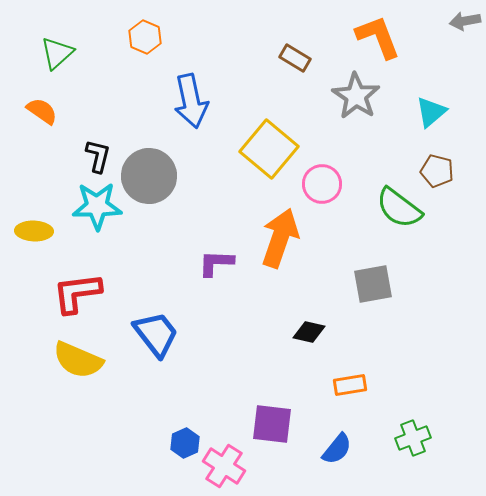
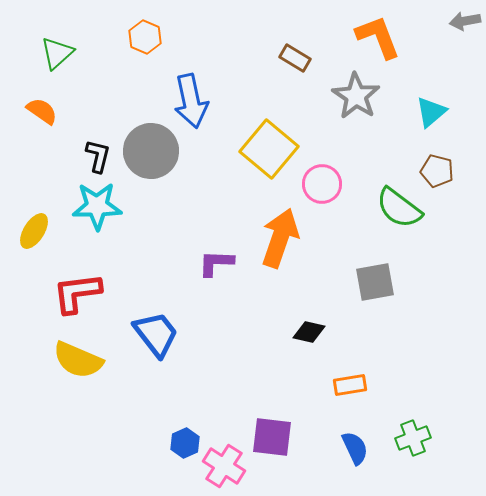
gray circle: moved 2 px right, 25 px up
yellow ellipse: rotated 60 degrees counterclockwise
gray square: moved 2 px right, 2 px up
purple square: moved 13 px down
blue semicircle: moved 18 px right, 1 px up; rotated 64 degrees counterclockwise
